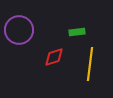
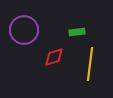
purple circle: moved 5 px right
